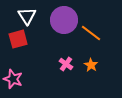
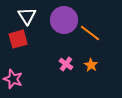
orange line: moved 1 px left
